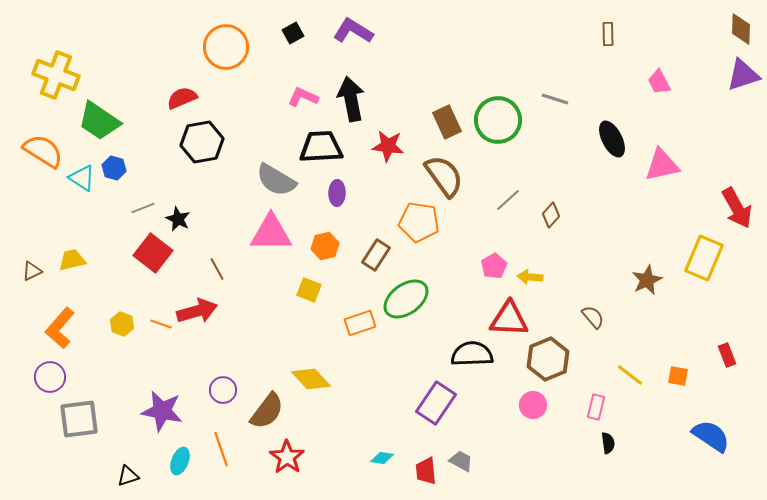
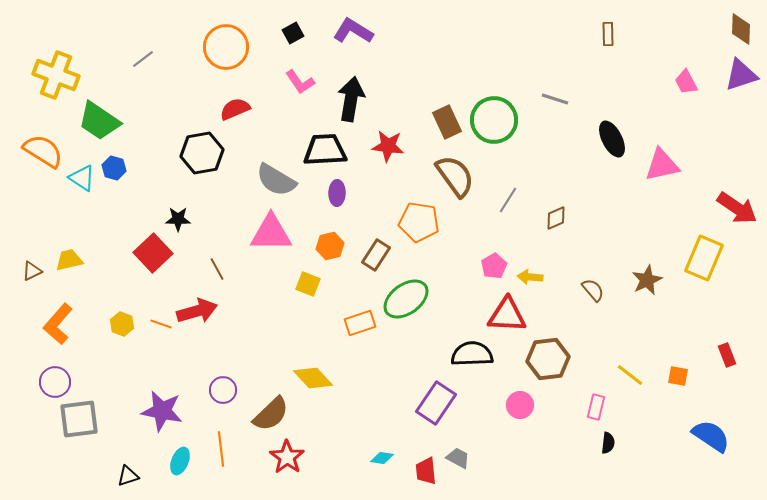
purple triangle at (743, 75): moved 2 px left
pink trapezoid at (659, 82): moved 27 px right
pink L-shape at (303, 97): moved 3 px left, 15 px up; rotated 148 degrees counterclockwise
red semicircle at (182, 98): moved 53 px right, 11 px down
black arrow at (351, 99): rotated 21 degrees clockwise
green circle at (498, 120): moved 4 px left
black hexagon at (202, 142): moved 11 px down
black trapezoid at (321, 147): moved 4 px right, 3 px down
brown semicircle at (444, 176): moved 11 px right
gray line at (508, 200): rotated 16 degrees counterclockwise
gray line at (143, 208): moved 149 px up; rotated 15 degrees counterclockwise
red arrow at (737, 208): rotated 27 degrees counterclockwise
brown diamond at (551, 215): moved 5 px right, 3 px down; rotated 25 degrees clockwise
black star at (178, 219): rotated 25 degrees counterclockwise
orange hexagon at (325, 246): moved 5 px right
red square at (153, 253): rotated 9 degrees clockwise
yellow trapezoid at (72, 260): moved 3 px left
yellow square at (309, 290): moved 1 px left, 6 px up
brown semicircle at (593, 317): moved 27 px up
red triangle at (509, 319): moved 2 px left, 4 px up
orange L-shape at (60, 328): moved 2 px left, 4 px up
brown hexagon at (548, 359): rotated 15 degrees clockwise
purple circle at (50, 377): moved 5 px right, 5 px down
yellow diamond at (311, 379): moved 2 px right, 1 px up
pink circle at (533, 405): moved 13 px left
brown semicircle at (267, 411): moved 4 px right, 3 px down; rotated 9 degrees clockwise
black semicircle at (608, 443): rotated 15 degrees clockwise
orange line at (221, 449): rotated 12 degrees clockwise
gray trapezoid at (461, 461): moved 3 px left, 3 px up
